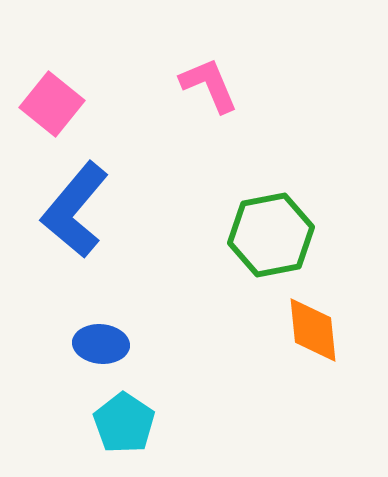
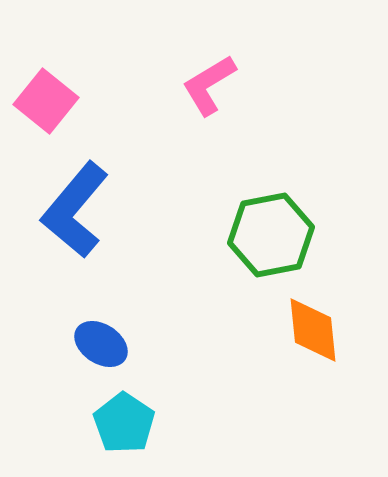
pink L-shape: rotated 98 degrees counterclockwise
pink square: moved 6 px left, 3 px up
blue ellipse: rotated 28 degrees clockwise
